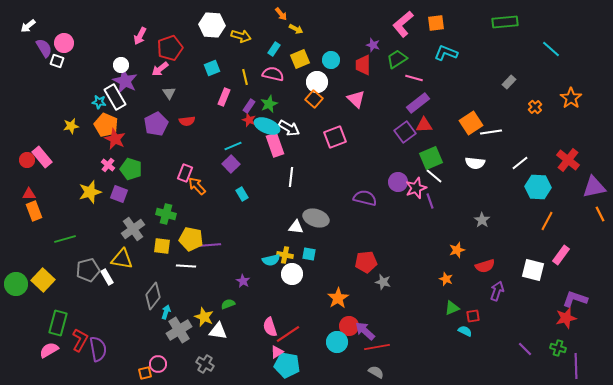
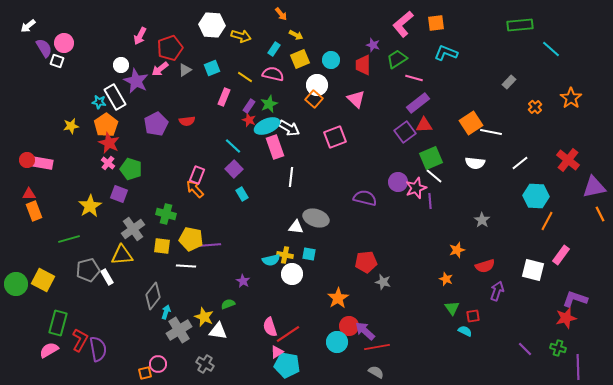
green rectangle at (505, 22): moved 15 px right, 3 px down
yellow arrow at (296, 29): moved 6 px down
yellow line at (245, 77): rotated 42 degrees counterclockwise
purple star at (125, 81): moved 11 px right
white circle at (317, 82): moved 3 px down
gray triangle at (169, 93): moved 16 px right, 23 px up; rotated 32 degrees clockwise
orange pentagon at (106, 125): rotated 15 degrees clockwise
cyan ellipse at (267, 126): rotated 45 degrees counterclockwise
white line at (491, 132): rotated 20 degrees clockwise
red star at (115, 139): moved 6 px left, 4 px down
pink rectangle at (275, 145): moved 2 px down
cyan line at (233, 146): rotated 66 degrees clockwise
pink rectangle at (42, 157): moved 6 px down; rotated 40 degrees counterclockwise
purple square at (231, 164): moved 3 px right, 5 px down
pink cross at (108, 165): moved 2 px up
pink rectangle at (185, 173): moved 12 px right, 2 px down
orange arrow at (197, 186): moved 2 px left, 3 px down
cyan hexagon at (538, 187): moved 2 px left, 9 px down
yellow star at (90, 192): moved 14 px down; rotated 15 degrees counterclockwise
purple line at (430, 201): rotated 14 degrees clockwise
green line at (65, 239): moved 4 px right
yellow triangle at (122, 259): moved 4 px up; rotated 15 degrees counterclockwise
yellow square at (43, 280): rotated 15 degrees counterclockwise
green triangle at (452, 308): rotated 42 degrees counterclockwise
purple line at (576, 366): moved 2 px right, 1 px down
